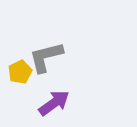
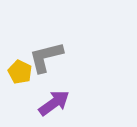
yellow pentagon: rotated 20 degrees counterclockwise
